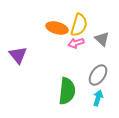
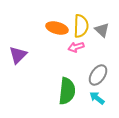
yellow semicircle: moved 2 px right, 1 px down; rotated 15 degrees counterclockwise
gray triangle: moved 9 px up
pink arrow: moved 4 px down
purple triangle: rotated 24 degrees clockwise
cyan arrow: moved 1 px left; rotated 70 degrees counterclockwise
